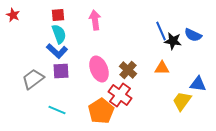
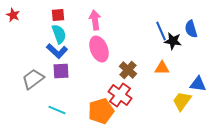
blue semicircle: moved 2 px left, 6 px up; rotated 48 degrees clockwise
pink ellipse: moved 20 px up
orange pentagon: rotated 15 degrees clockwise
